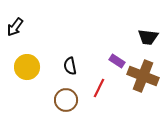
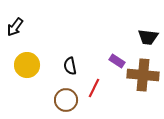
yellow circle: moved 2 px up
brown cross: moved 1 px up; rotated 16 degrees counterclockwise
red line: moved 5 px left
